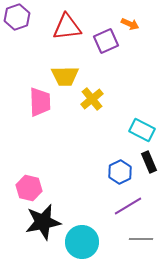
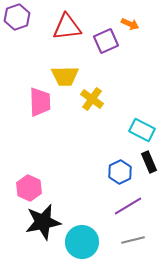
yellow cross: rotated 15 degrees counterclockwise
pink hexagon: rotated 10 degrees clockwise
gray line: moved 8 px left, 1 px down; rotated 15 degrees counterclockwise
